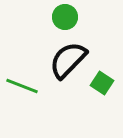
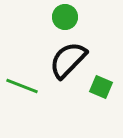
green square: moved 1 px left, 4 px down; rotated 10 degrees counterclockwise
